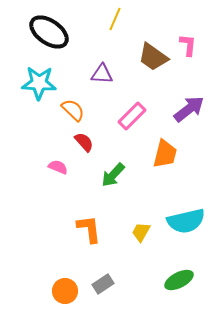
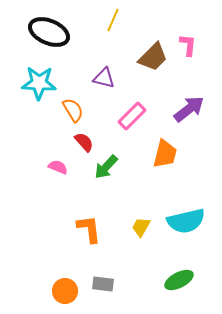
yellow line: moved 2 px left, 1 px down
black ellipse: rotated 12 degrees counterclockwise
brown trapezoid: rotated 80 degrees counterclockwise
purple triangle: moved 2 px right, 4 px down; rotated 10 degrees clockwise
orange semicircle: rotated 15 degrees clockwise
green arrow: moved 7 px left, 8 px up
yellow trapezoid: moved 5 px up
gray rectangle: rotated 40 degrees clockwise
